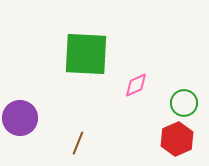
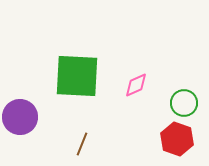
green square: moved 9 px left, 22 px down
purple circle: moved 1 px up
red hexagon: rotated 16 degrees counterclockwise
brown line: moved 4 px right, 1 px down
